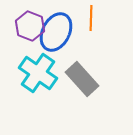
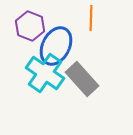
blue ellipse: moved 14 px down
cyan cross: moved 7 px right
